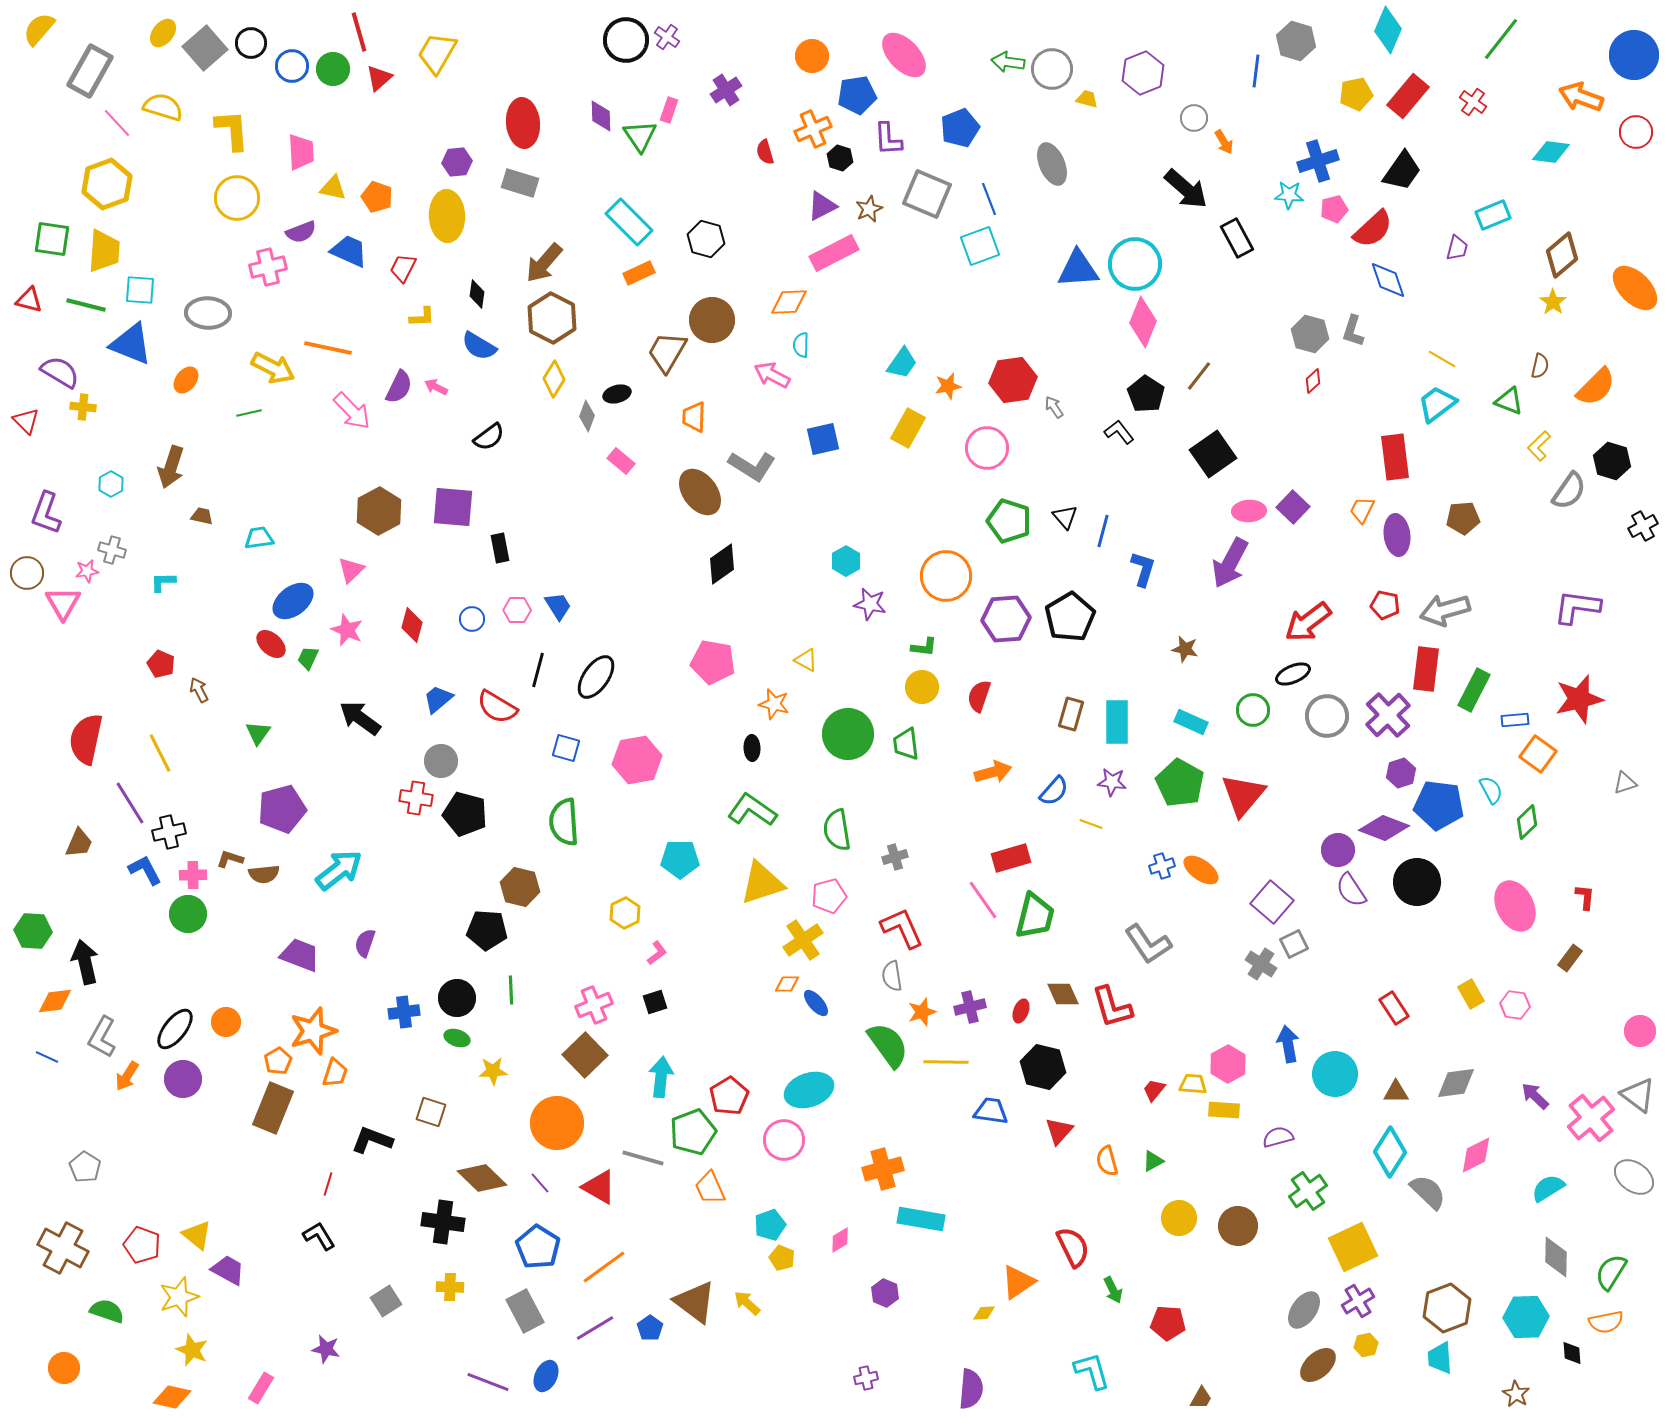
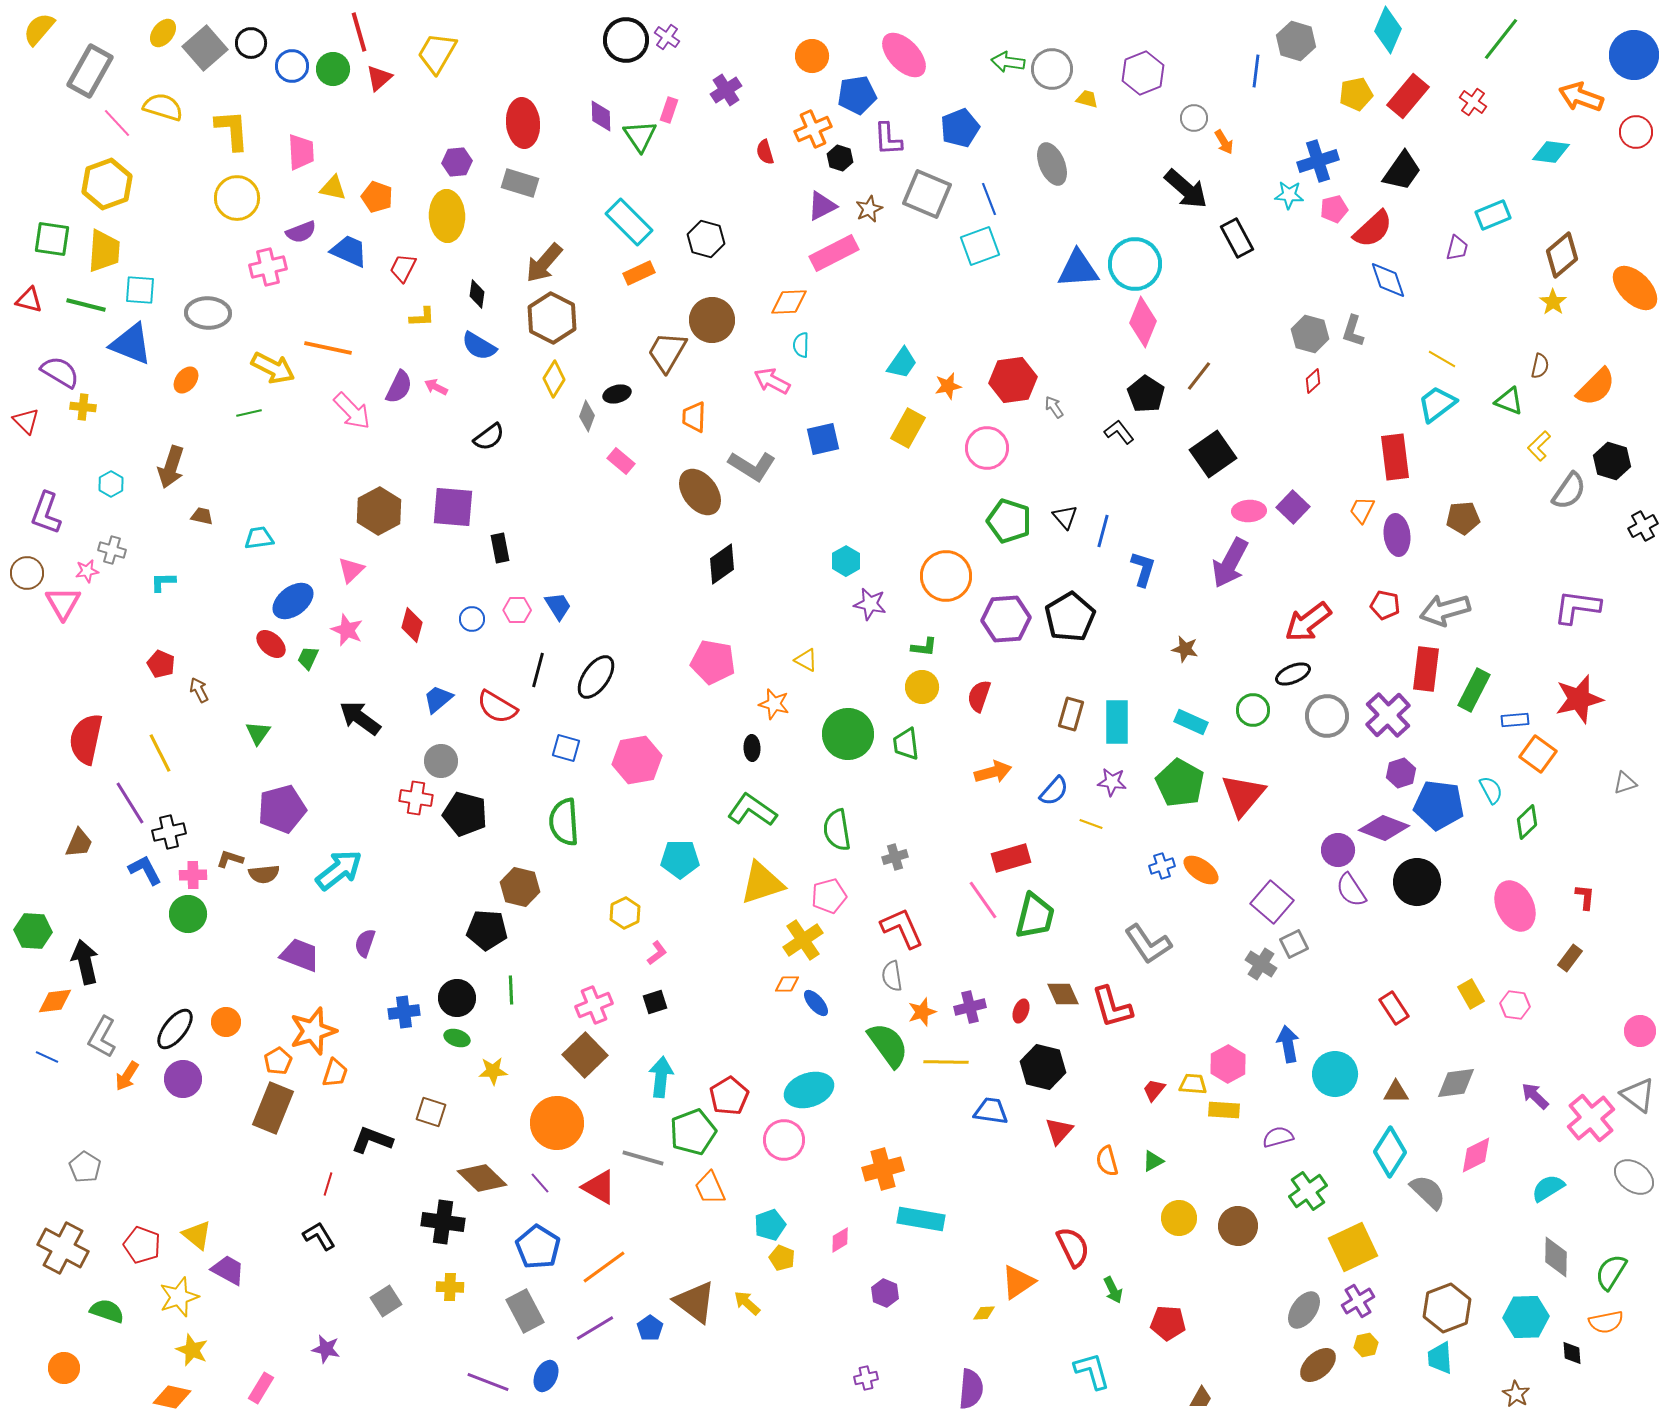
pink arrow at (772, 375): moved 6 px down
